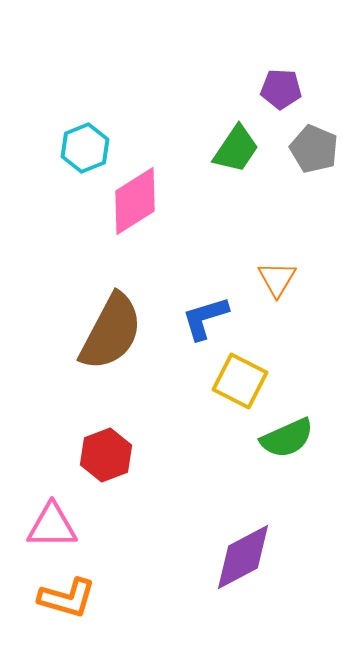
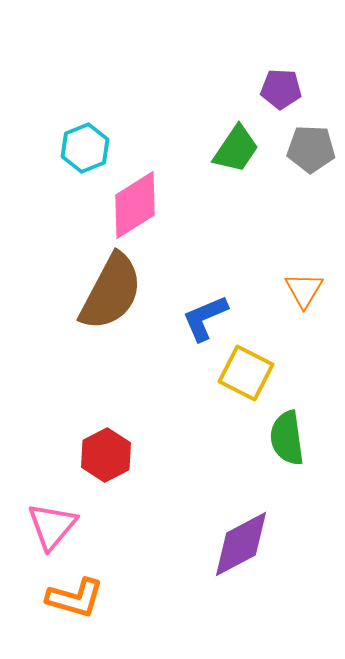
gray pentagon: moved 3 px left; rotated 21 degrees counterclockwise
pink diamond: moved 4 px down
orange triangle: moved 27 px right, 11 px down
blue L-shape: rotated 6 degrees counterclockwise
brown semicircle: moved 40 px up
yellow square: moved 6 px right, 8 px up
green semicircle: rotated 106 degrees clockwise
red hexagon: rotated 6 degrees counterclockwise
pink triangle: rotated 50 degrees counterclockwise
purple diamond: moved 2 px left, 13 px up
orange L-shape: moved 8 px right
